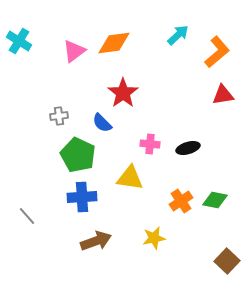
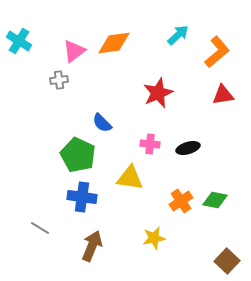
red star: moved 35 px right; rotated 12 degrees clockwise
gray cross: moved 36 px up
blue cross: rotated 12 degrees clockwise
gray line: moved 13 px right, 12 px down; rotated 18 degrees counterclockwise
brown arrow: moved 4 px left, 5 px down; rotated 48 degrees counterclockwise
